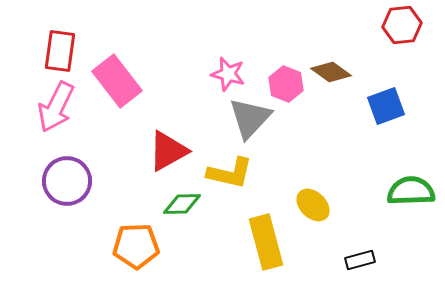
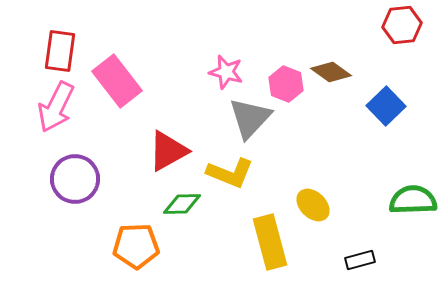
pink star: moved 2 px left, 2 px up
blue square: rotated 24 degrees counterclockwise
yellow L-shape: rotated 9 degrees clockwise
purple circle: moved 8 px right, 2 px up
green semicircle: moved 2 px right, 9 px down
yellow rectangle: moved 4 px right
